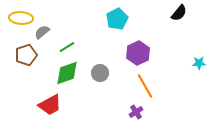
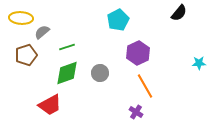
cyan pentagon: moved 1 px right, 1 px down
green line: rotated 14 degrees clockwise
purple cross: rotated 24 degrees counterclockwise
